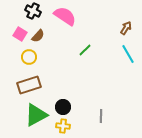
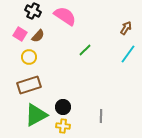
cyan line: rotated 66 degrees clockwise
